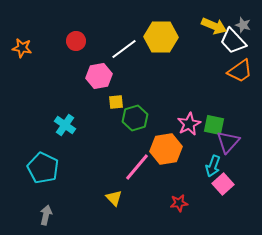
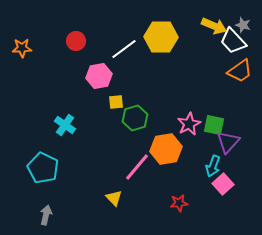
orange star: rotated 12 degrees counterclockwise
